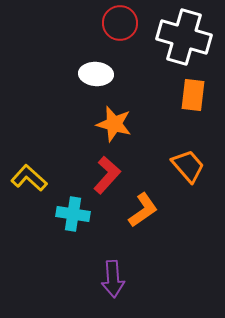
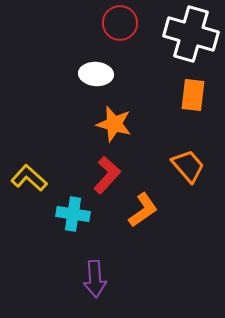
white cross: moved 7 px right, 3 px up
purple arrow: moved 18 px left
